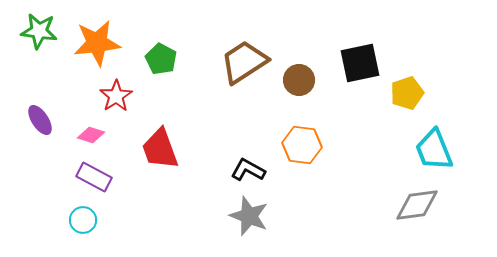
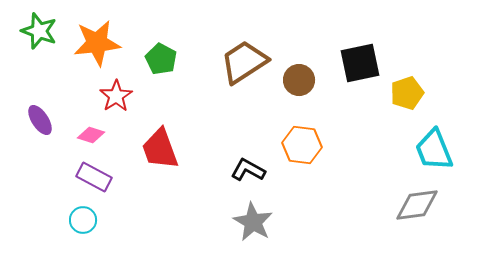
green star: rotated 12 degrees clockwise
gray star: moved 4 px right, 6 px down; rotated 9 degrees clockwise
